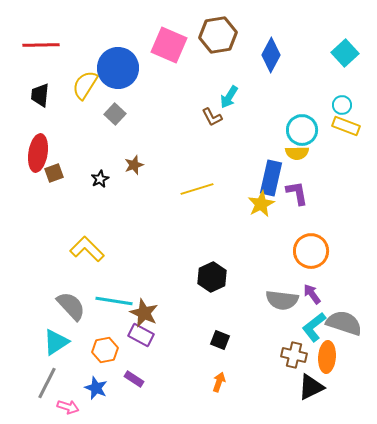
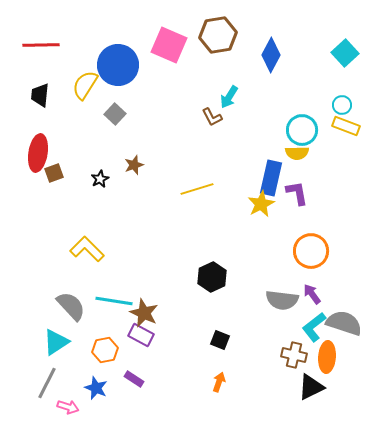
blue circle at (118, 68): moved 3 px up
